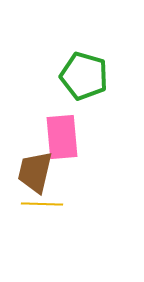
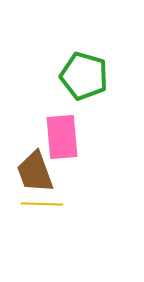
brown trapezoid: rotated 33 degrees counterclockwise
